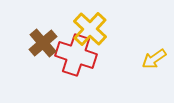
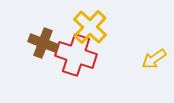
yellow cross: moved 2 px up
brown cross: rotated 28 degrees counterclockwise
